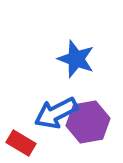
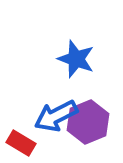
blue arrow: moved 3 px down
purple hexagon: rotated 12 degrees counterclockwise
